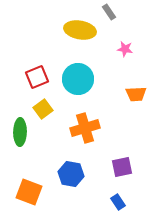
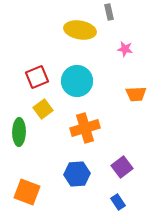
gray rectangle: rotated 21 degrees clockwise
cyan circle: moved 1 px left, 2 px down
green ellipse: moved 1 px left
purple square: rotated 25 degrees counterclockwise
blue hexagon: moved 6 px right; rotated 15 degrees counterclockwise
orange square: moved 2 px left
